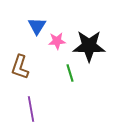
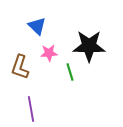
blue triangle: rotated 18 degrees counterclockwise
pink star: moved 8 px left, 12 px down
green line: moved 1 px up
